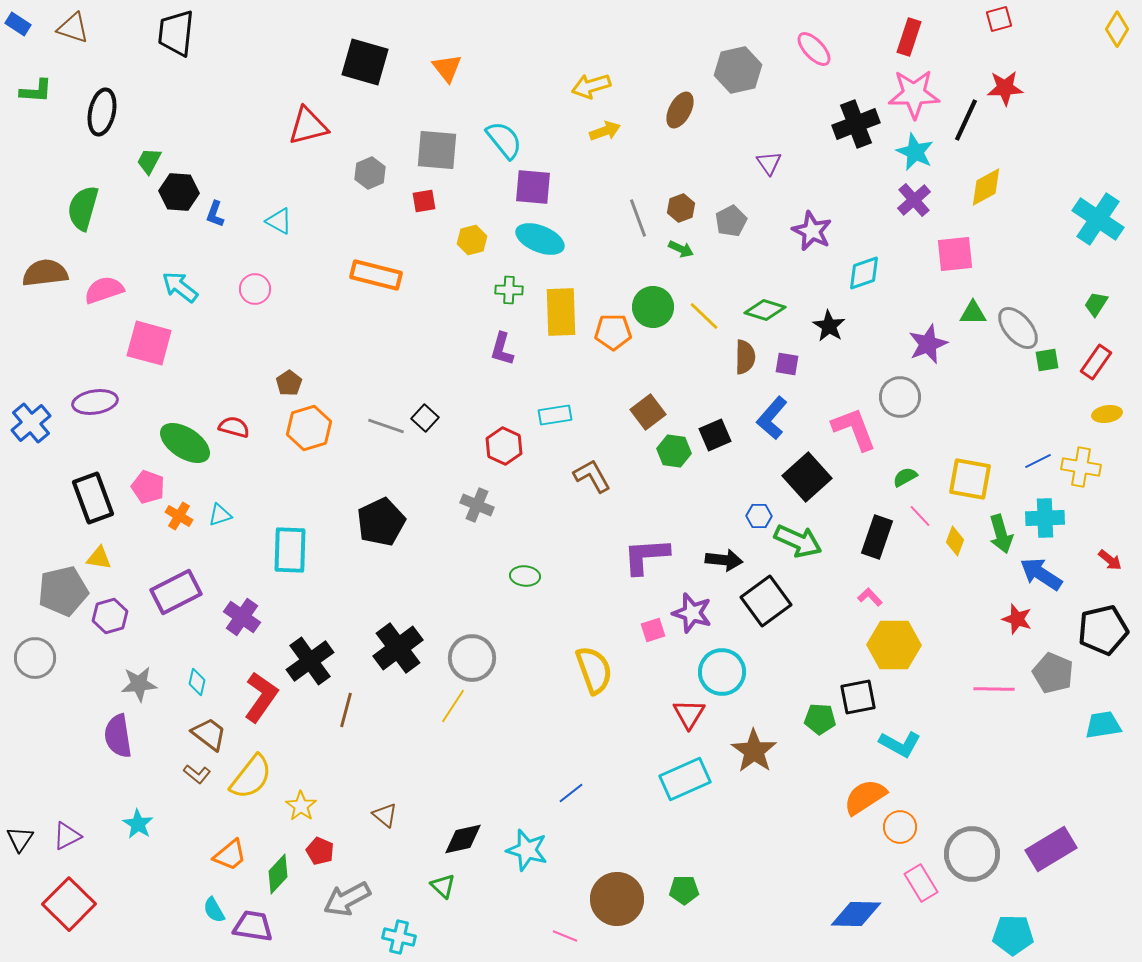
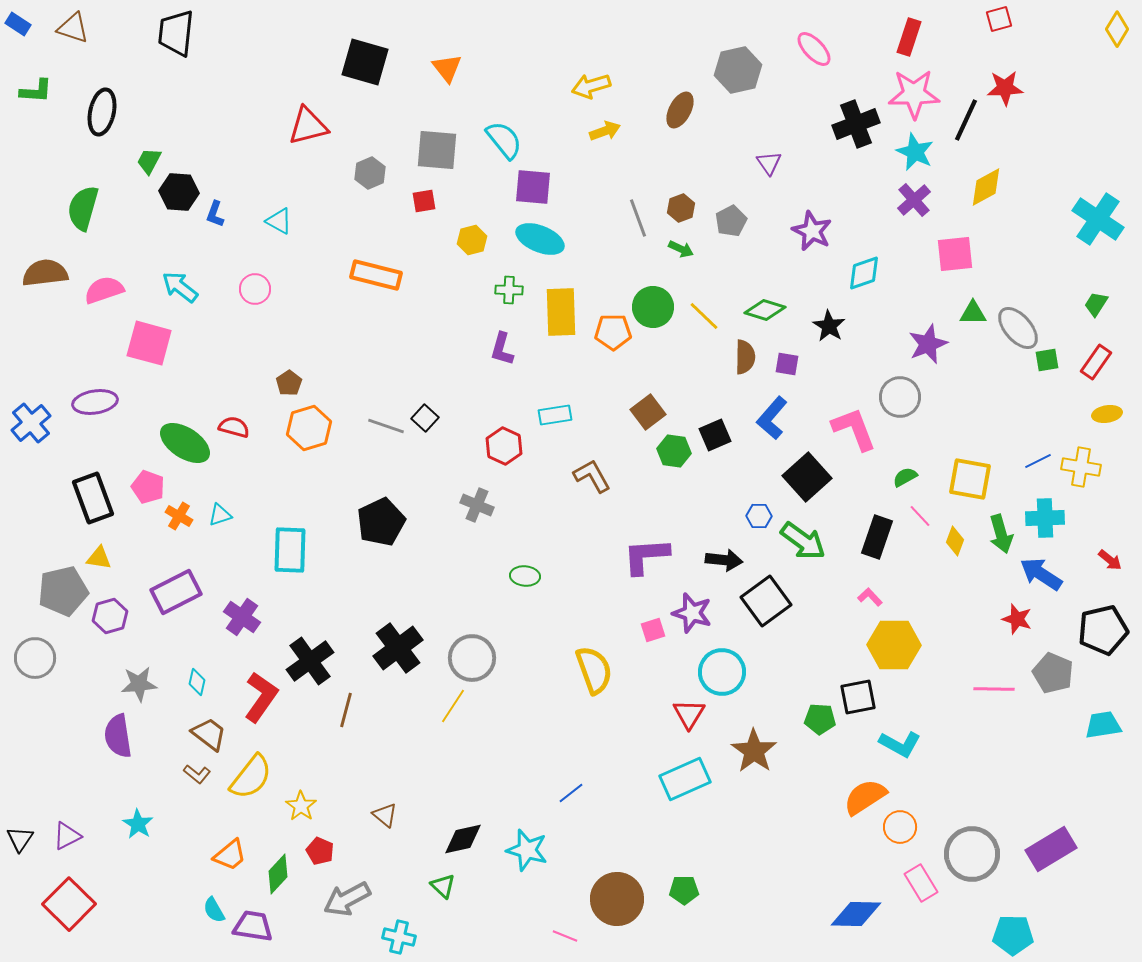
green arrow at (798, 541): moved 5 px right; rotated 12 degrees clockwise
